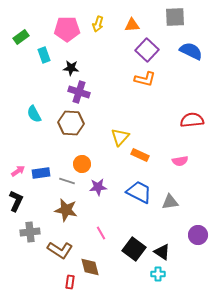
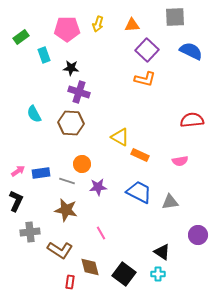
yellow triangle: rotated 42 degrees counterclockwise
black square: moved 10 px left, 25 px down
